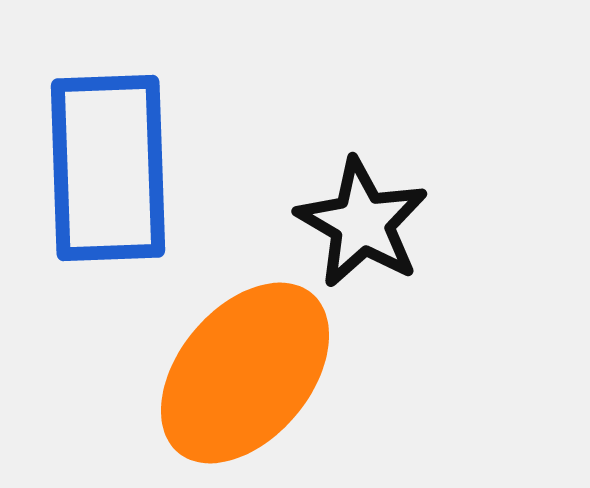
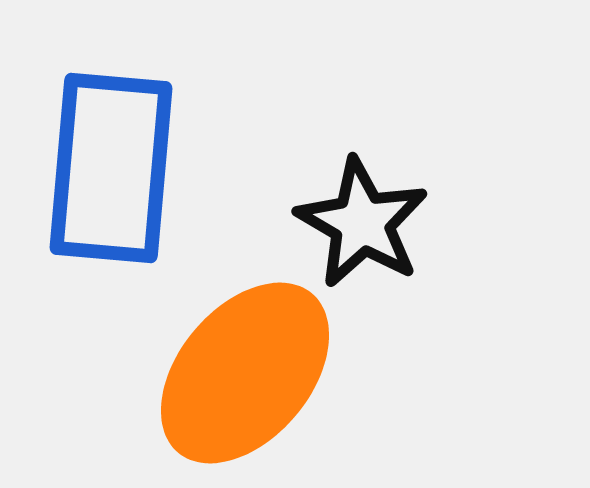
blue rectangle: moved 3 px right; rotated 7 degrees clockwise
